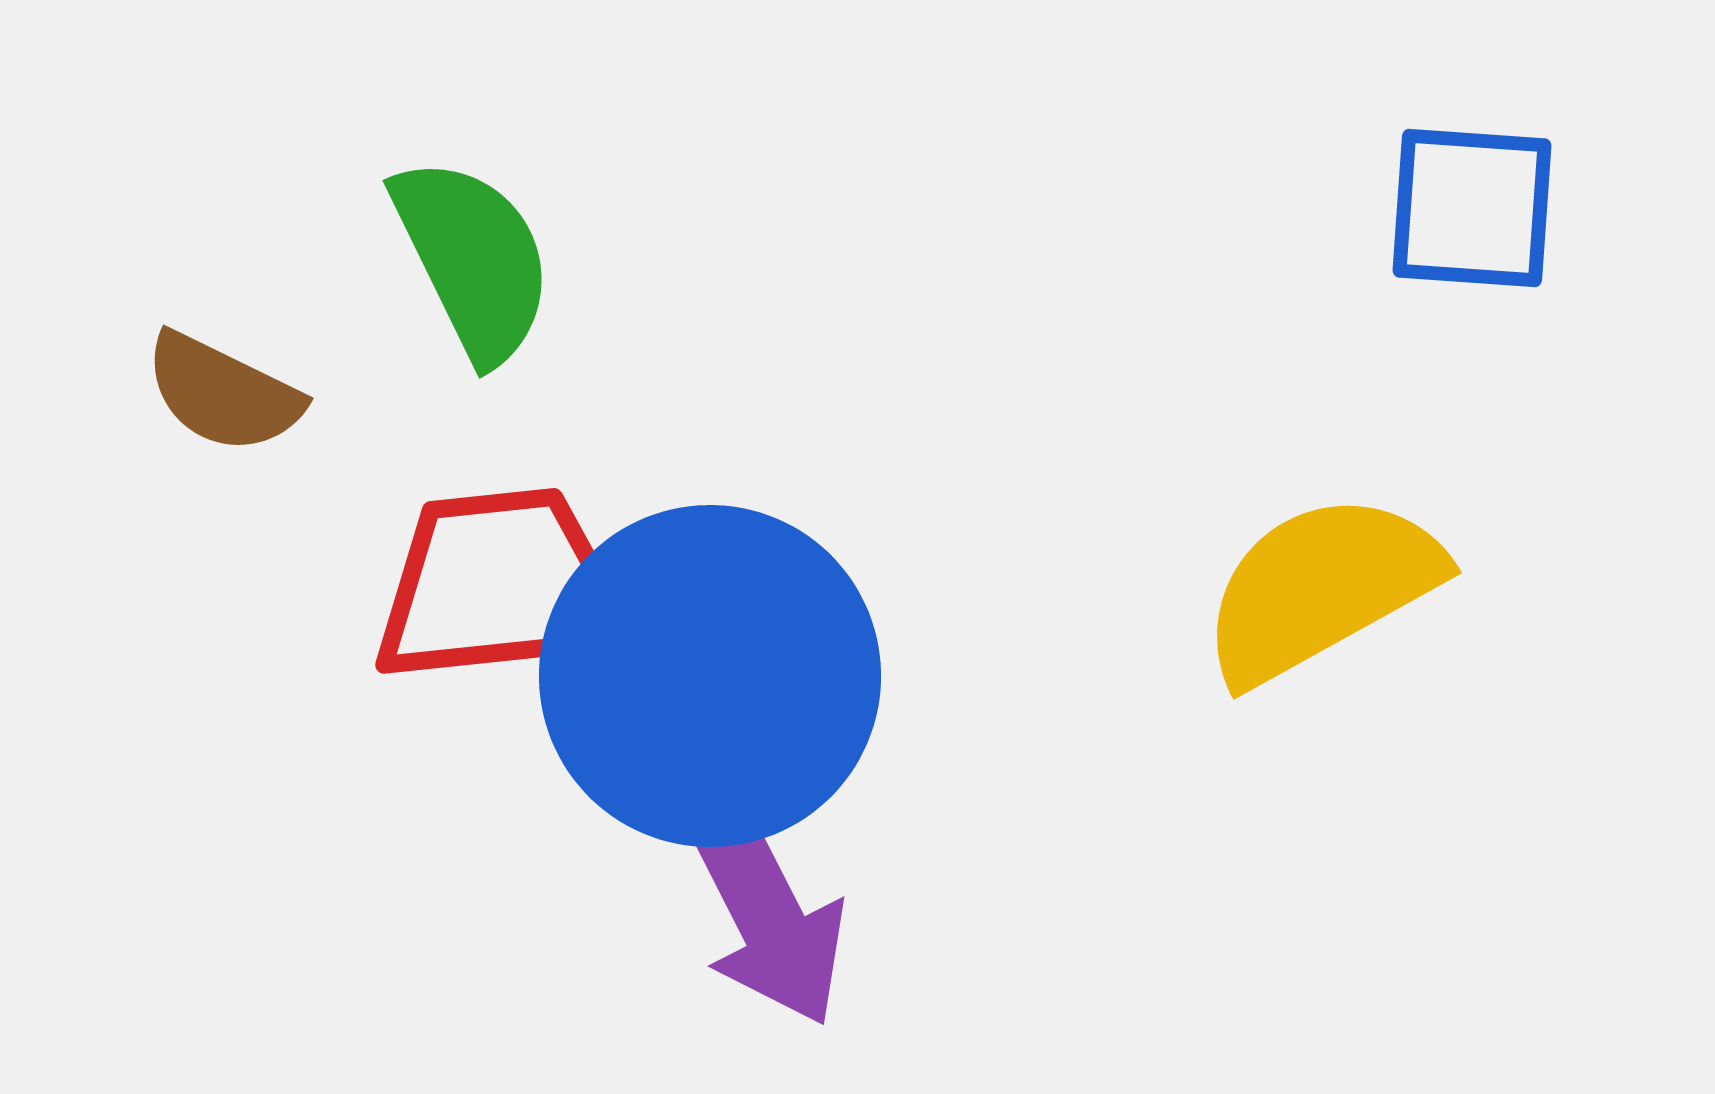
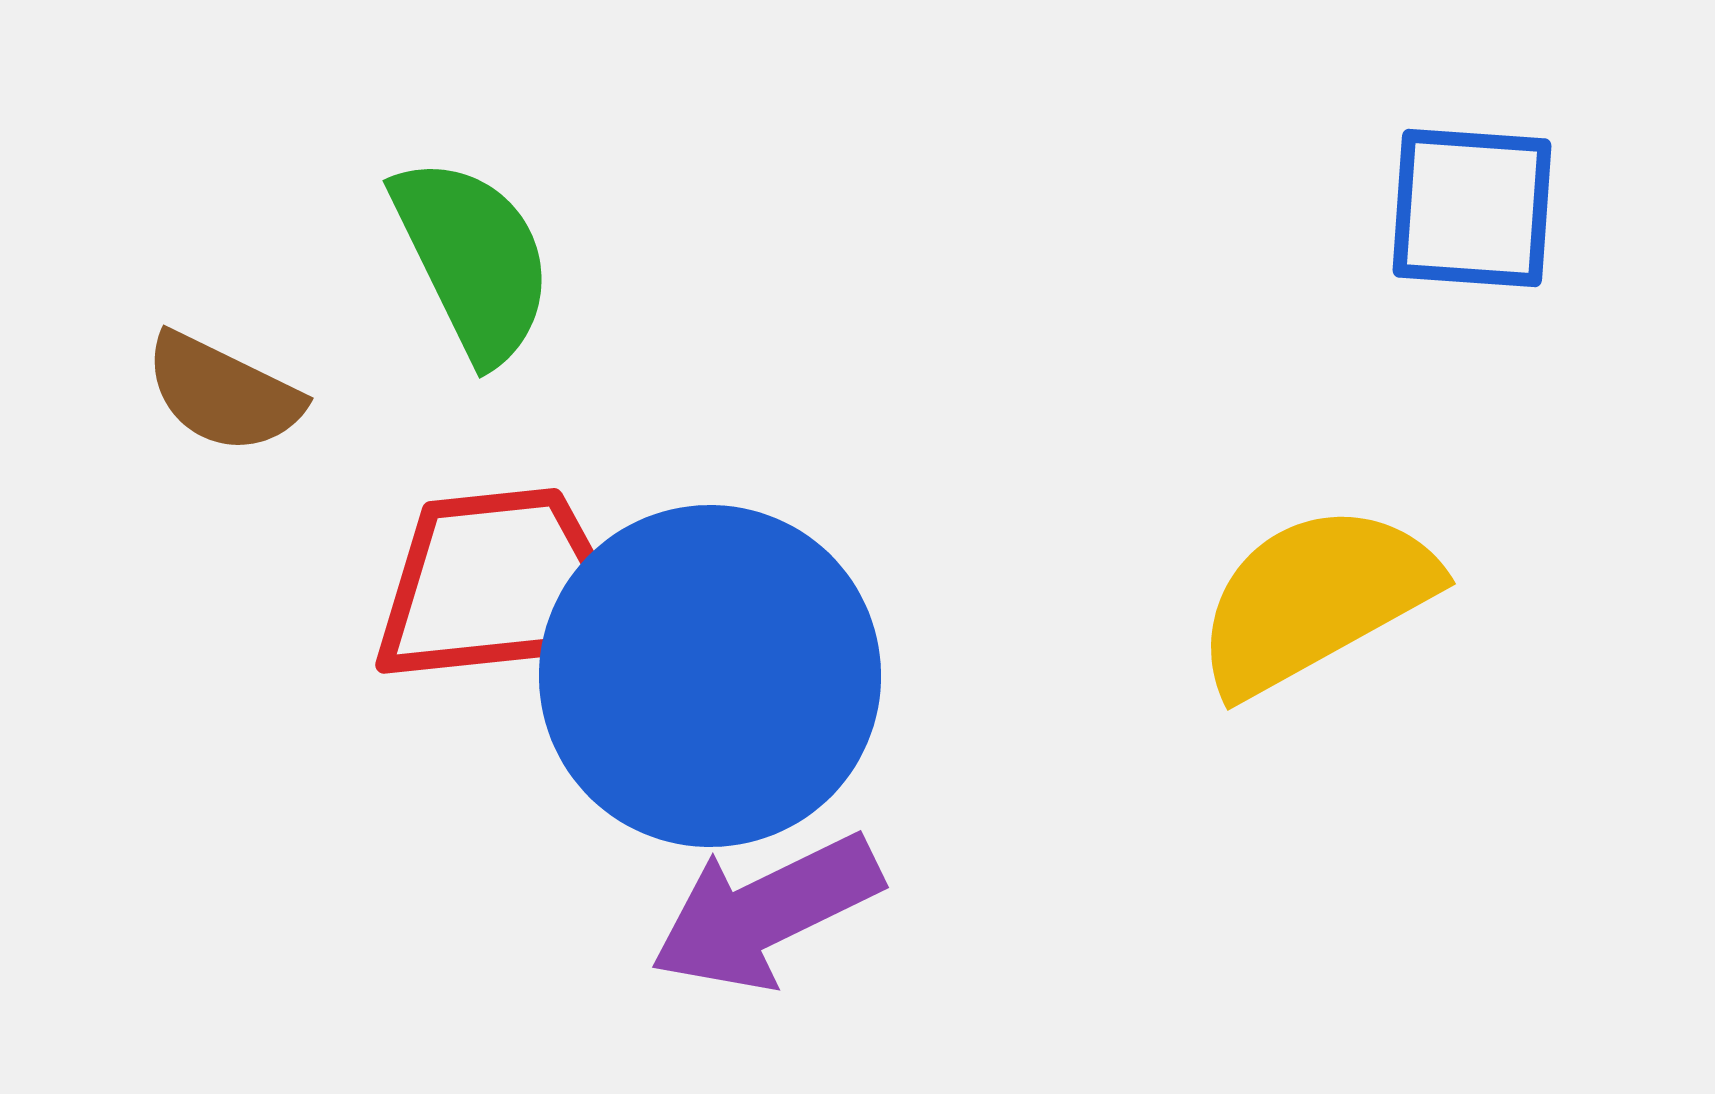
yellow semicircle: moved 6 px left, 11 px down
purple arrow: rotated 91 degrees clockwise
